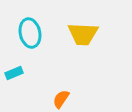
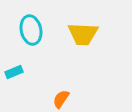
cyan ellipse: moved 1 px right, 3 px up
cyan rectangle: moved 1 px up
